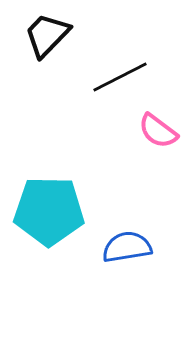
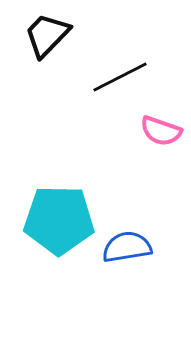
pink semicircle: moved 3 px right; rotated 18 degrees counterclockwise
cyan pentagon: moved 10 px right, 9 px down
